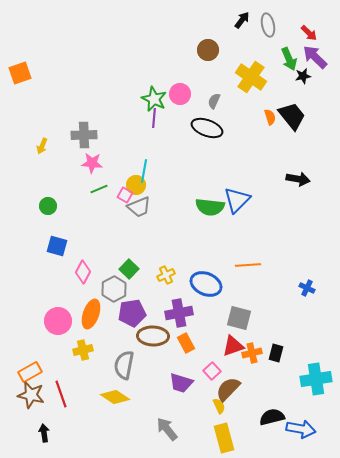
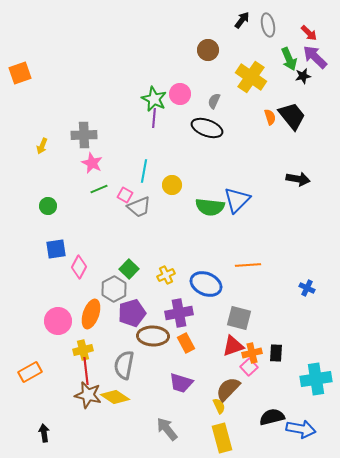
pink star at (92, 163): rotated 20 degrees clockwise
yellow circle at (136, 185): moved 36 px right
blue square at (57, 246): moved 1 px left, 3 px down; rotated 25 degrees counterclockwise
pink diamond at (83, 272): moved 4 px left, 5 px up
purple pentagon at (132, 313): rotated 8 degrees counterclockwise
black rectangle at (276, 353): rotated 12 degrees counterclockwise
pink square at (212, 371): moved 37 px right, 4 px up
red line at (61, 394): moved 25 px right, 23 px up; rotated 12 degrees clockwise
brown star at (31, 395): moved 57 px right
yellow rectangle at (224, 438): moved 2 px left
